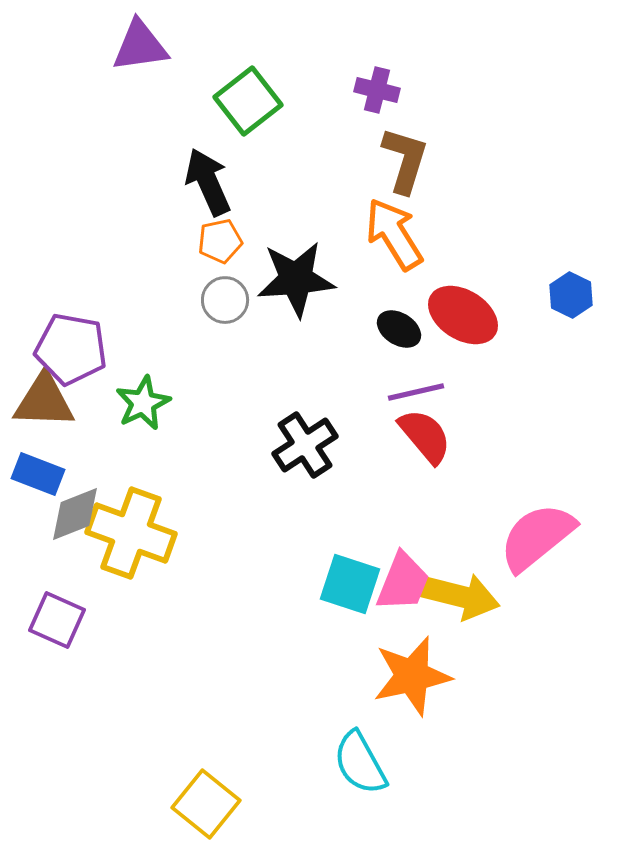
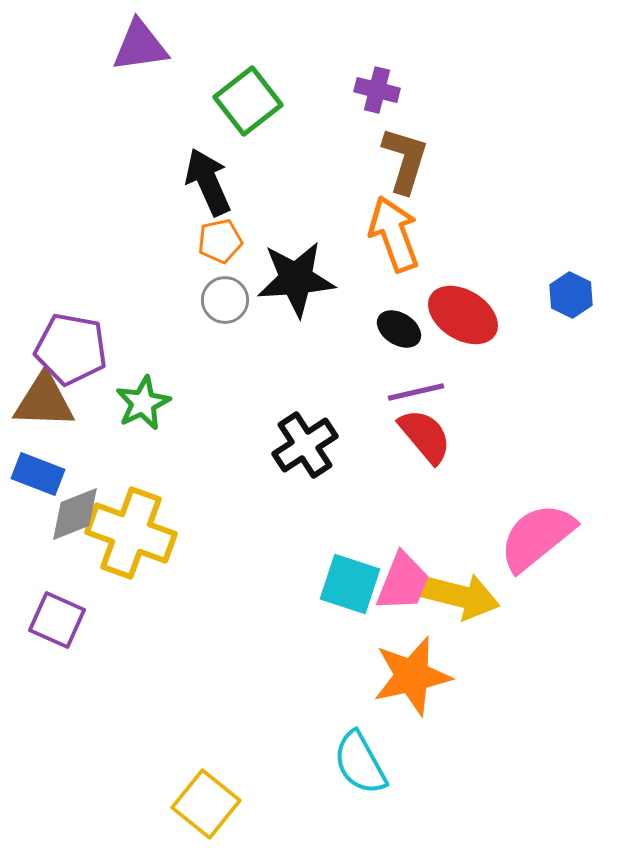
orange arrow: rotated 12 degrees clockwise
